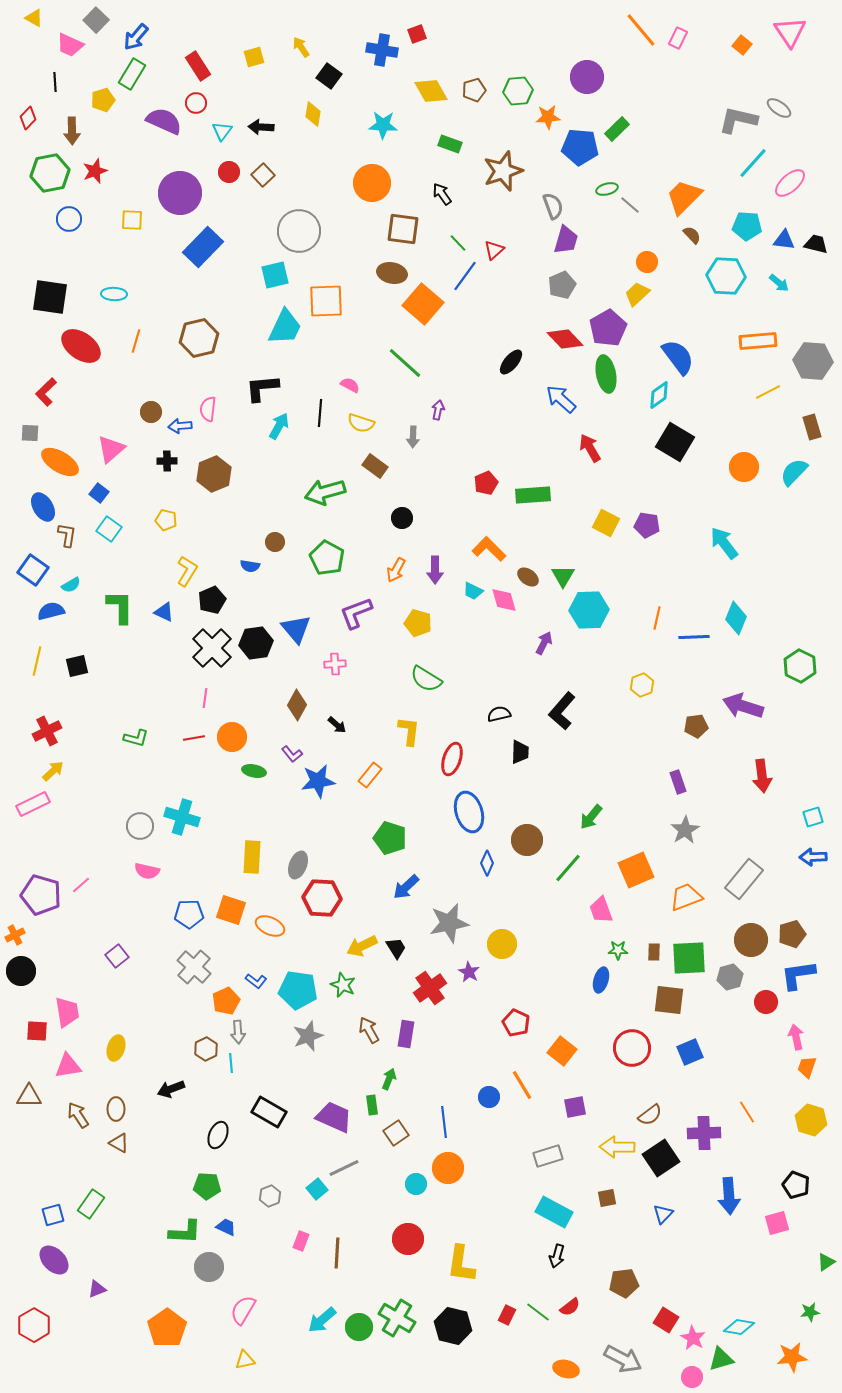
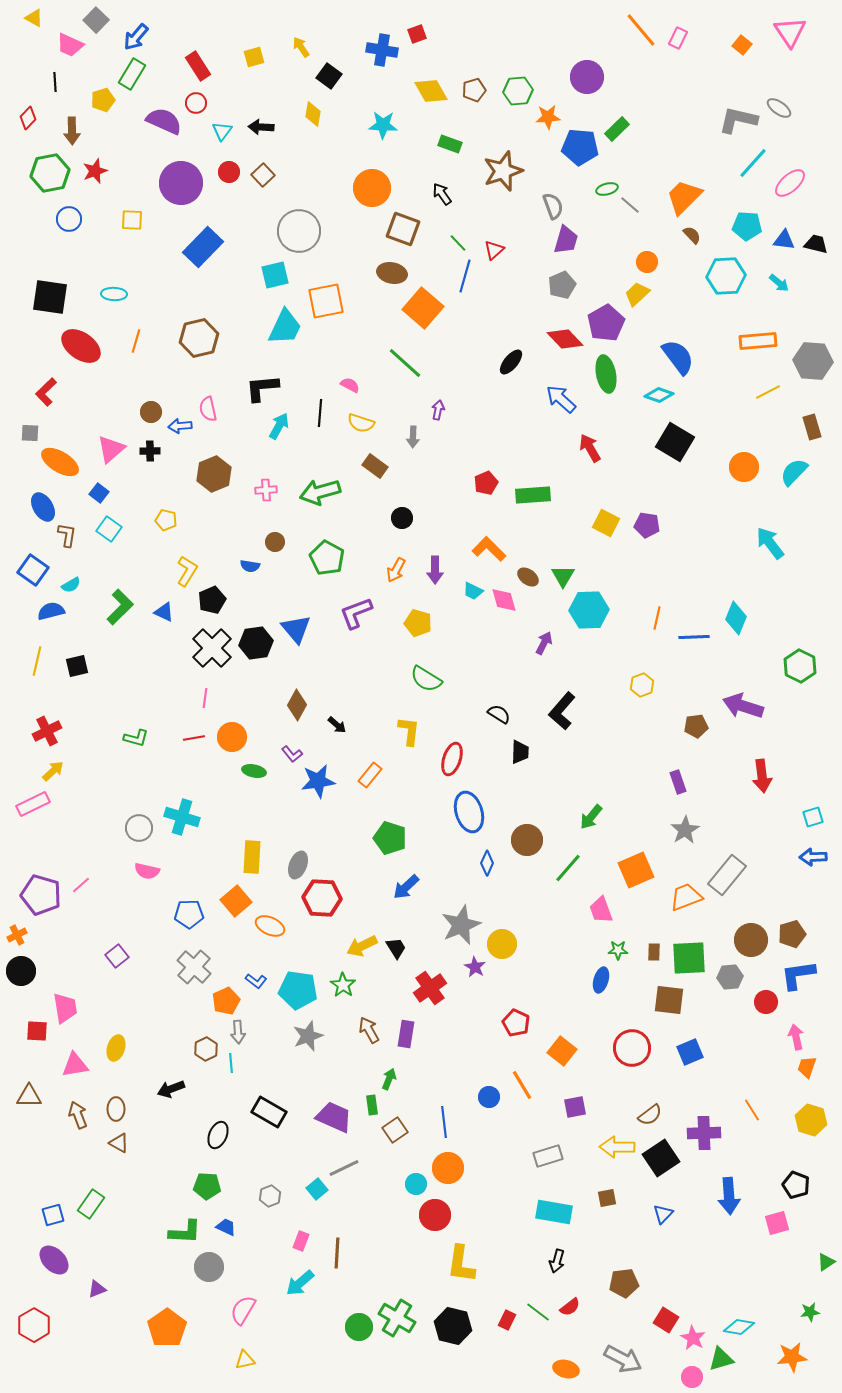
orange circle at (372, 183): moved 5 px down
purple circle at (180, 193): moved 1 px right, 10 px up
brown square at (403, 229): rotated 12 degrees clockwise
blue line at (465, 276): rotated 20 degrees counterclockwise
cyan hexagon at (726, 276): rotated 6 degrees counterclockwise
orange square at (326, 301): rotated 9 degrees counterclockwise
orange square at (423, 304): moved 4 px down
purple pentagon at (608, 328): moved 2 px left, 5 px up
cyan diamond at (659, 395): rotated 56 degrees clockwise
pink semicircle at (208, 409): rotated 20 degrees counterclockwise
black cross at (167, 461): moved 17 px left, 10 px up
green arrow at (325, 492): moved 5 px left
cyan arrow at (724, 543): moved 46 px right
green L-shape at (120, 607): rotated 45 degrees clockwise
pink cross at (335, 664): moved 69 px left, 174 px up
black semicircle at (499, 714): rotated 45 degrees clockwise
gray circle at (140, 826): moved 1 px left, 2 px down
gray rectangle at (744, 879): moved 17 px left, 4 px up
orange square at (231, 910): moved 5 px right, 9 px up; rotated 32 degrees clockwise
gray star at (449, 923): moved 12 px right, 2 px down; rotated 12 degrees counterclockwise
orange cross at (15, 935): moved 2 px right
purple star at (469, 972): moved 6 px right, 5 px up
gray hexagon at (730, 977): rotated 10 degrees clockwise
green star at (343, 985): rotated 10 degrees clockwise
pink trapezoid at (67, 1012): moved 2 px left, 4 px up
pink triangle at (68, 1066): moved 7 px right, 1 px up
orange line at (747, 1112): moved 5 px right, 2 px up
brown arrow at (78, 1115): rotated 12 degrees clockwise
brown square at (396, 1133): moved 1 px left, 3 px up
cyan rectangle at (554, 1212): rotated 18 degrees counterclockwise
red circle at (408, 1239): moved 27 px right, 24 px up
black arrow at (557, 1256): moved 5 px down
red rectangle at (507, 1315): moved 5 px down
cyan arrow at (322, 1320): moved 22 px left, 37 px up
